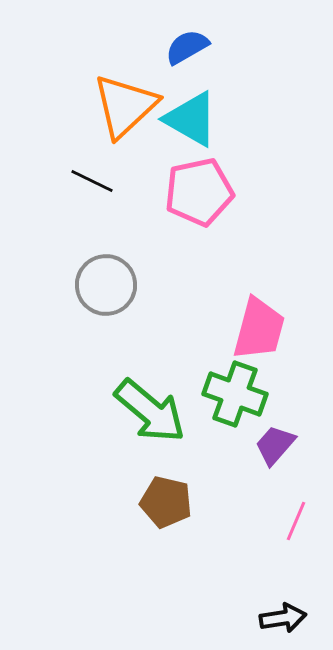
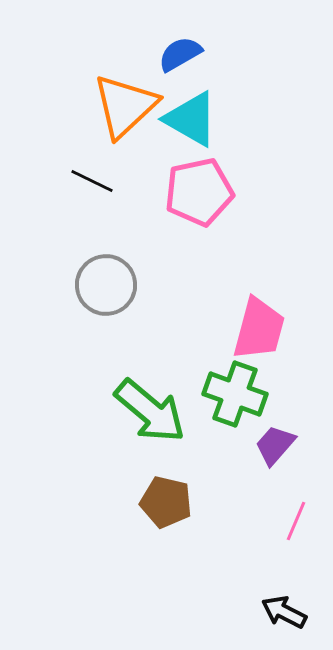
blue semicircle: moved 7 px left, 7 px down
black arrow: moved 1 px right, 6 px up; rotated 144 degrees counterclockwise
